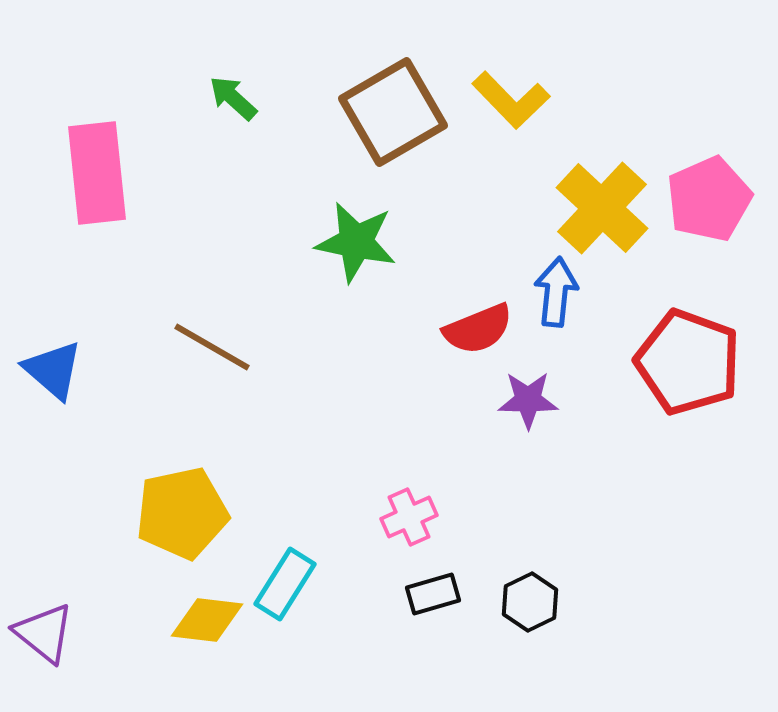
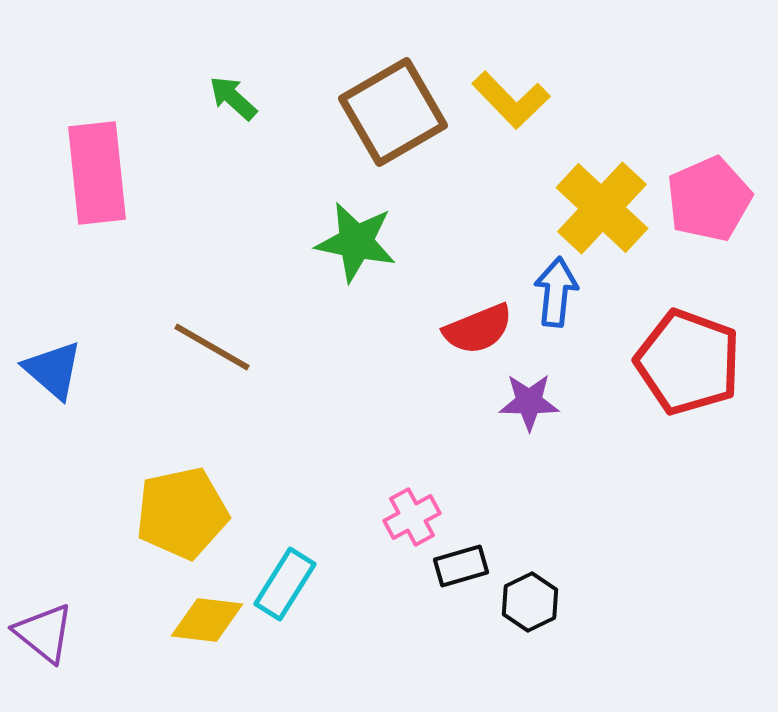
purple star: moved 1 px right, 2 px down
pink cross: moved 3 px right; rotated 4 degrees counterclockwise
black rectangle: moved 28 px right, 28 px up
